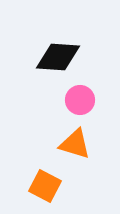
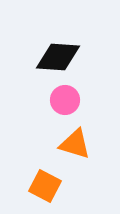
pink circle: moved 15 px left
